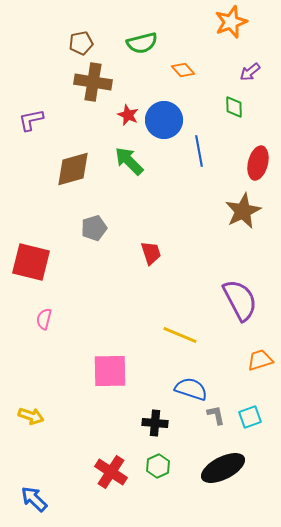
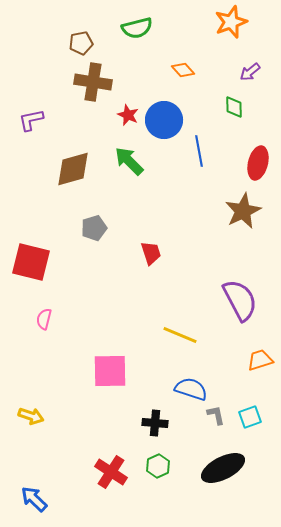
green semicircle: moved 5 px left, 15 px up
